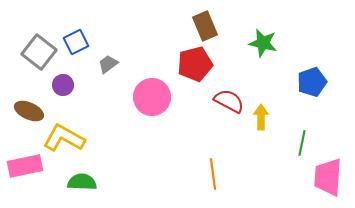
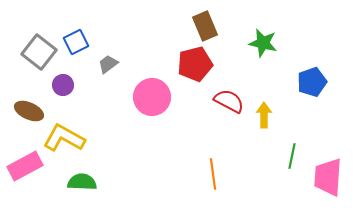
yellow arrow: moved 3 px right, 2 px up
green line: moved 10 px left, 13 px down
pink rectangle: rotated 16 degrees counterclockwise
